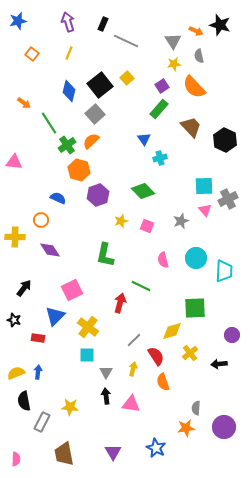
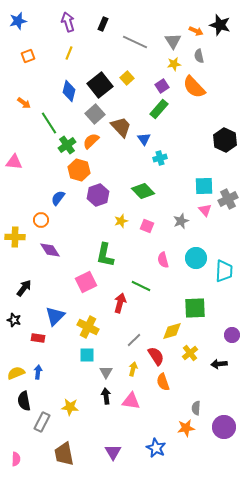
gray line at (126, 41): moved 9 px right, 1 px down
orange square at (32, 54): moved 4 px left, 2 px down; rotated 32 degrees clockwise
brown trapezoid at (191, 127): moved 70 px left
blue semicircle at (58, 198): rotated 77 degrees counterclockwise
pink square at (72, 290): moved 14 px right, 8 px up
yellow cross at (88, 327): rotated 10 degrees counterclockwise
pink triangle at (131, 404): moved 3 px up
